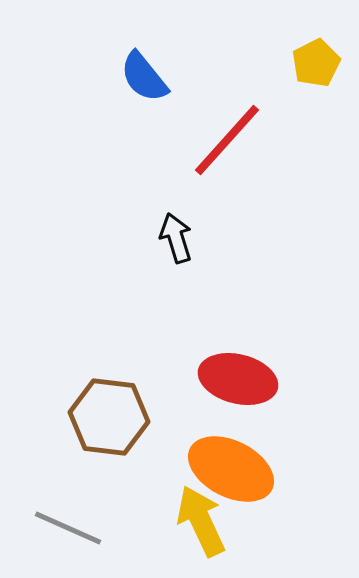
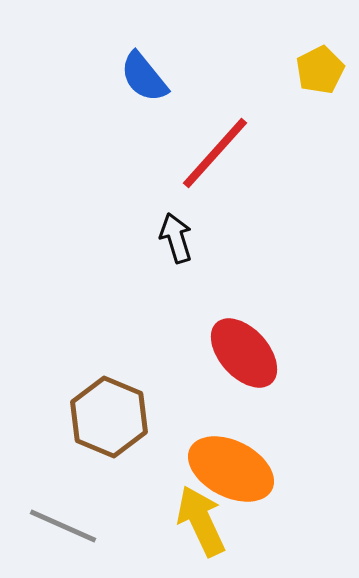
yellow pentagon: moved 4 px right, 7 px down
red line: moved 12 px left, 13 px down
red ellipse: moved 6 px right, 26 px up; rotated 34 degrees clockwise
brown hexagon: rotated 16 degrees clockwise
gray line: moved 5 px left, 2 px up
